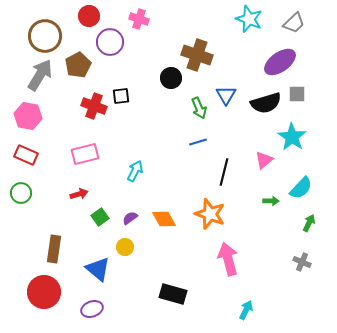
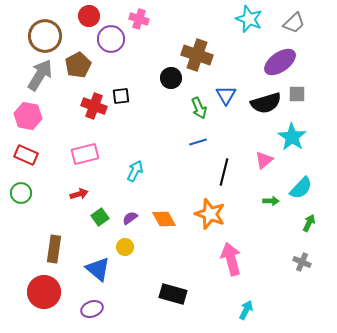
purple circle at (110, 42): moved 1 px right, 3 px up
pink arrow at (228, 259): moved 3 px right
